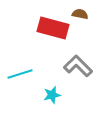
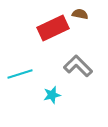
red rectangle: rotated 40 degrees counterclockwise
